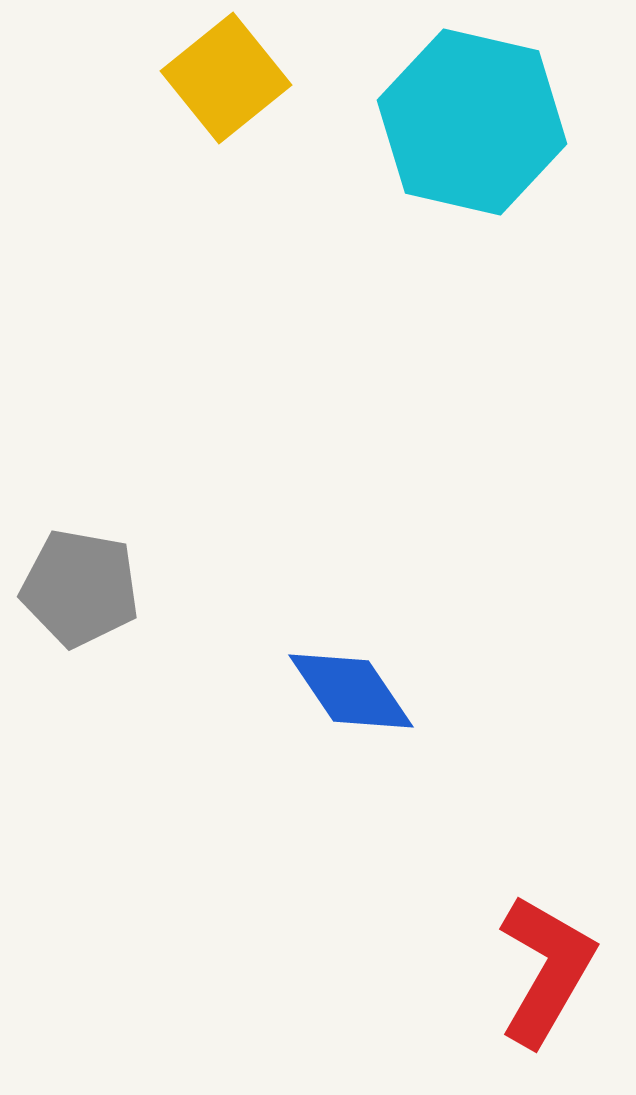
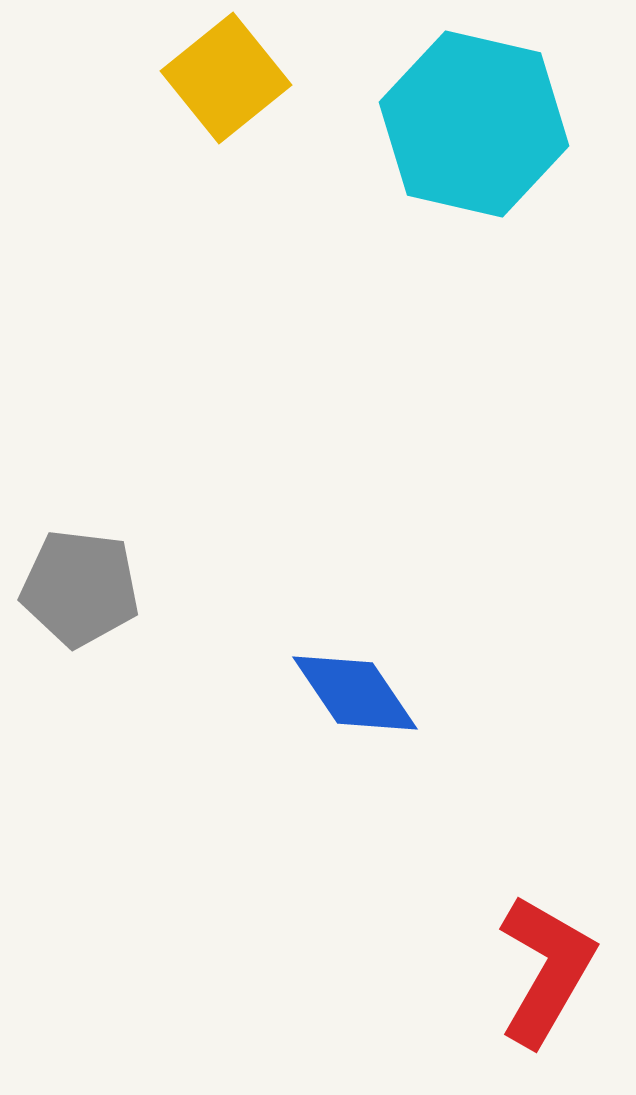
cyan hexagon: moved 2 px right, 2 px down
gray pentagon: rotated 3 degrees counterclockwise
blue diamond: moved 4 px right, 2 px down
